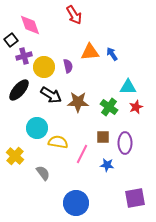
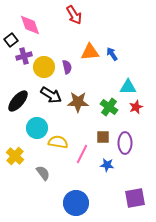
purple semicircle: moved 1 px left, 1 px down
black ellipse: moved 1 px left, 11 px down
